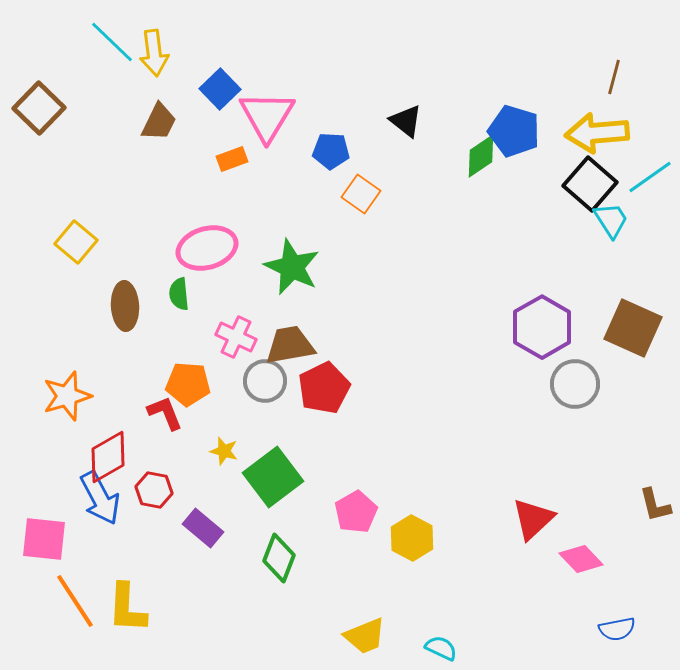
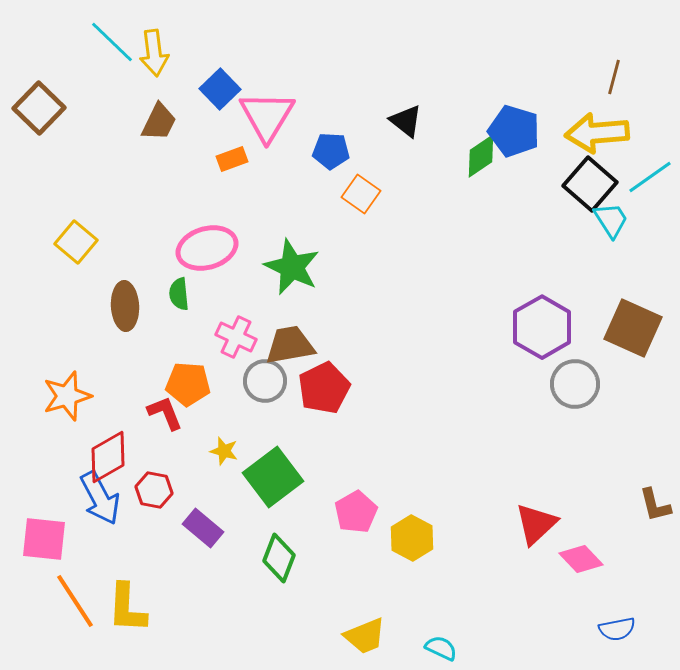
red triangle at (533, 519): moved 3 px right, 5 px down
